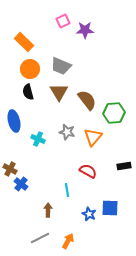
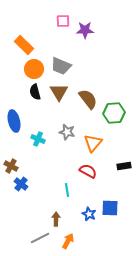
pink square: rotated 24 degrees clockwise
orange rectangle: moved 3 px down
orange circle: moved 4 px right
black semicircle: moved 7 px right
brown semicircle: moved 1 px right, 1 px up
orange triangle: moved 6 px down
brown cross: moved 1 px right, 3 px up
brown arrow: moved 8 px right, 9 px down
